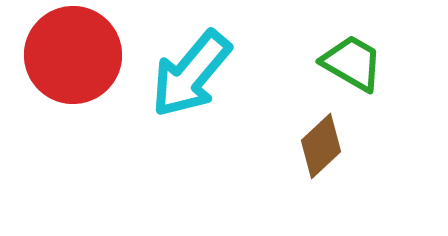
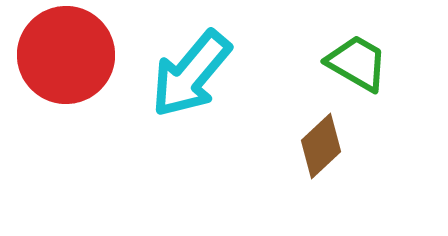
red circle: moved 7 px left
green trapezoid: moved 5 px right
